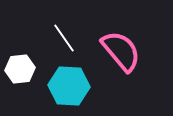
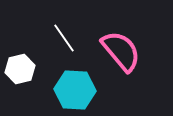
white hexagon: rotated 8 degrees counterclockwise
cyan hexagon: moved 6 px right, 4 px down
